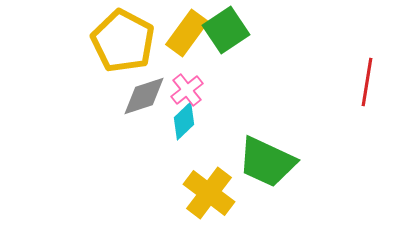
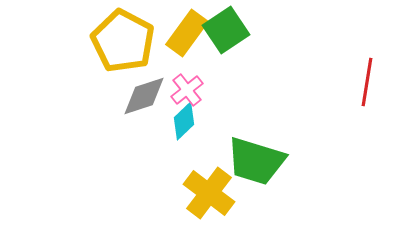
green trapezoid: moved 11 px left, 1 px up; rotated 8 degrees counterclockwise
